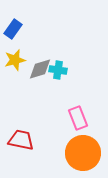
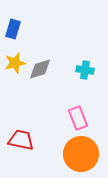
blue rectangle: rotated 18 degrees counterclockwise
yellow star: moved 3 px down
cyan cross: moved 27 px right
orange circle: moved 2 px left, 1 px down
